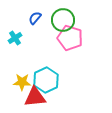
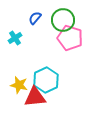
yellow star: moved 3 px left, 3 px down; rotated 12 degrees clockwise
